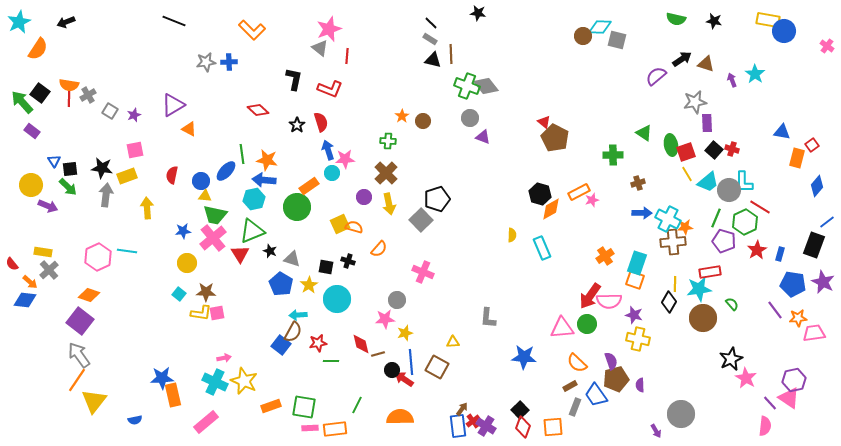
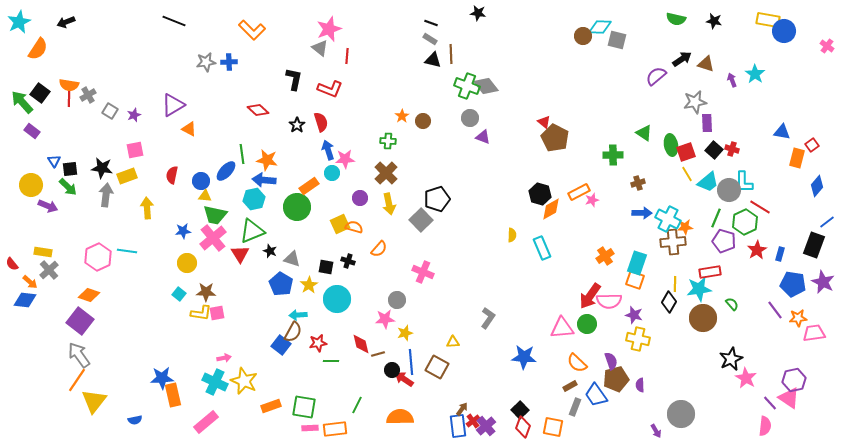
black line at (431, 23): rotated 24 degrees counterclockwise
purple circle at (364, 197): moved 4 px left, 1 px down
gray L-shape at (488, 318): rotated 150 degrees counterclockwise
purple cross at (486, 426): rotated 18 degrees clockwise
orange square at (553, 427): rotated 15 degrees clockwise
